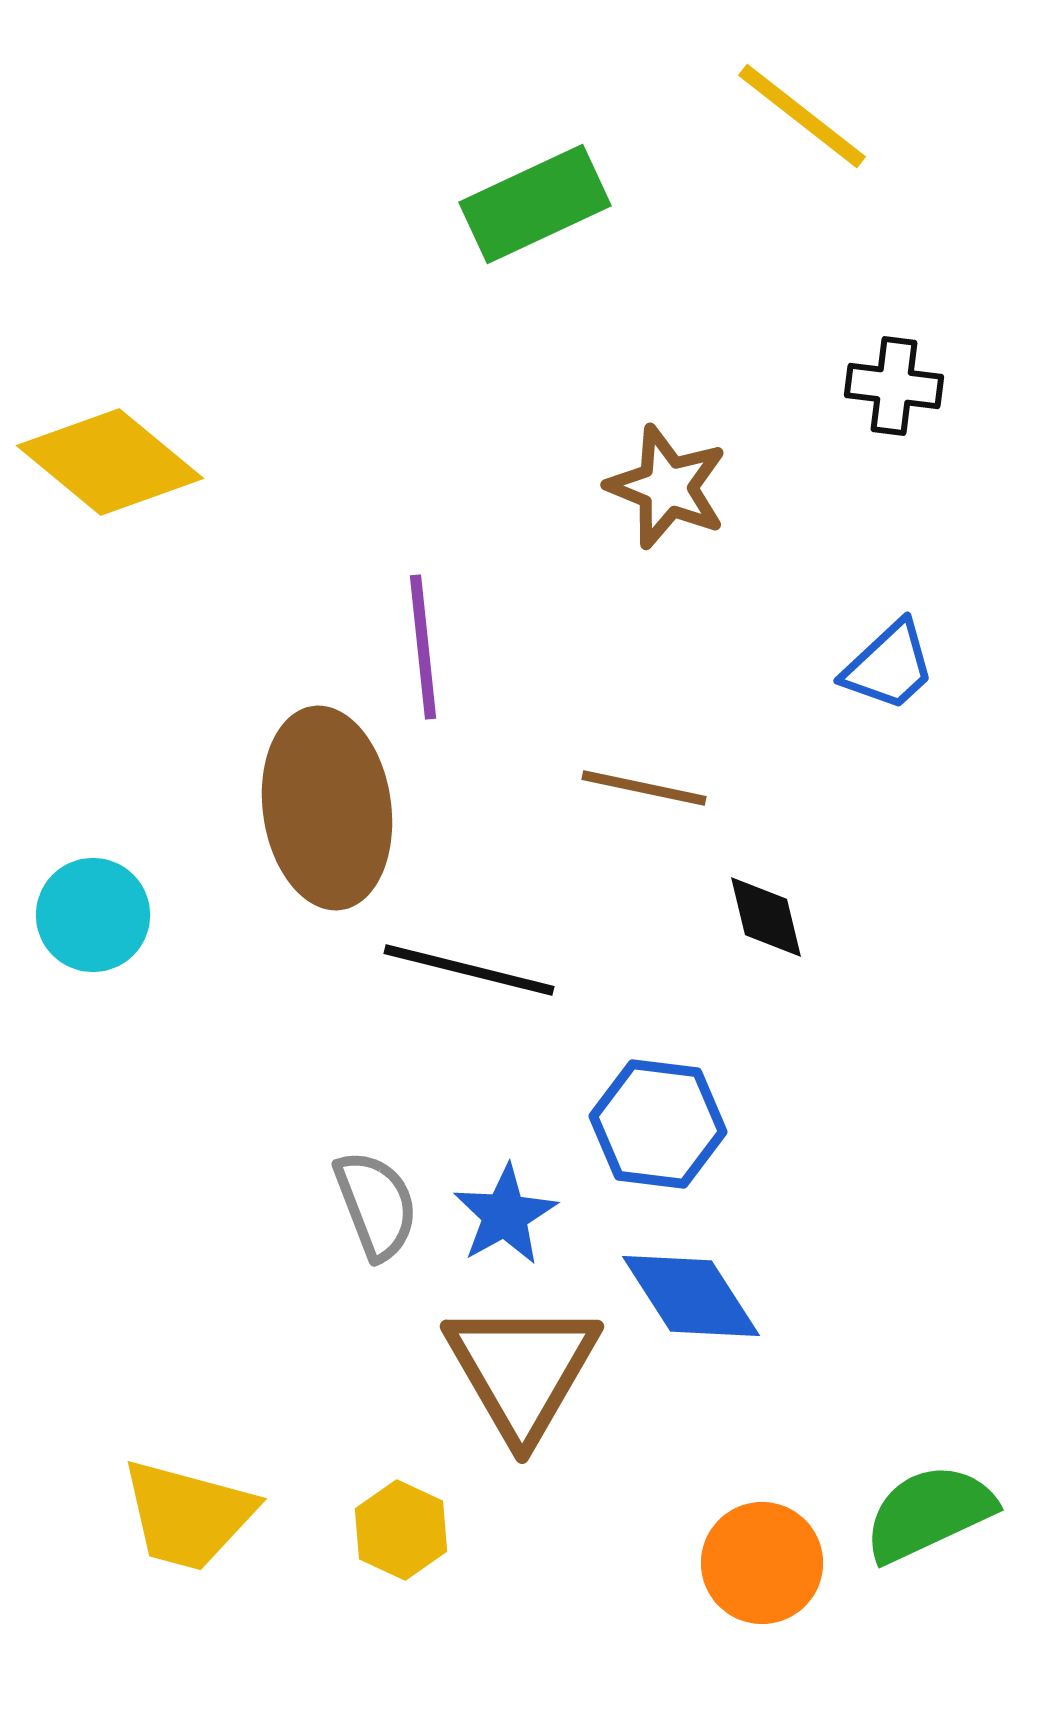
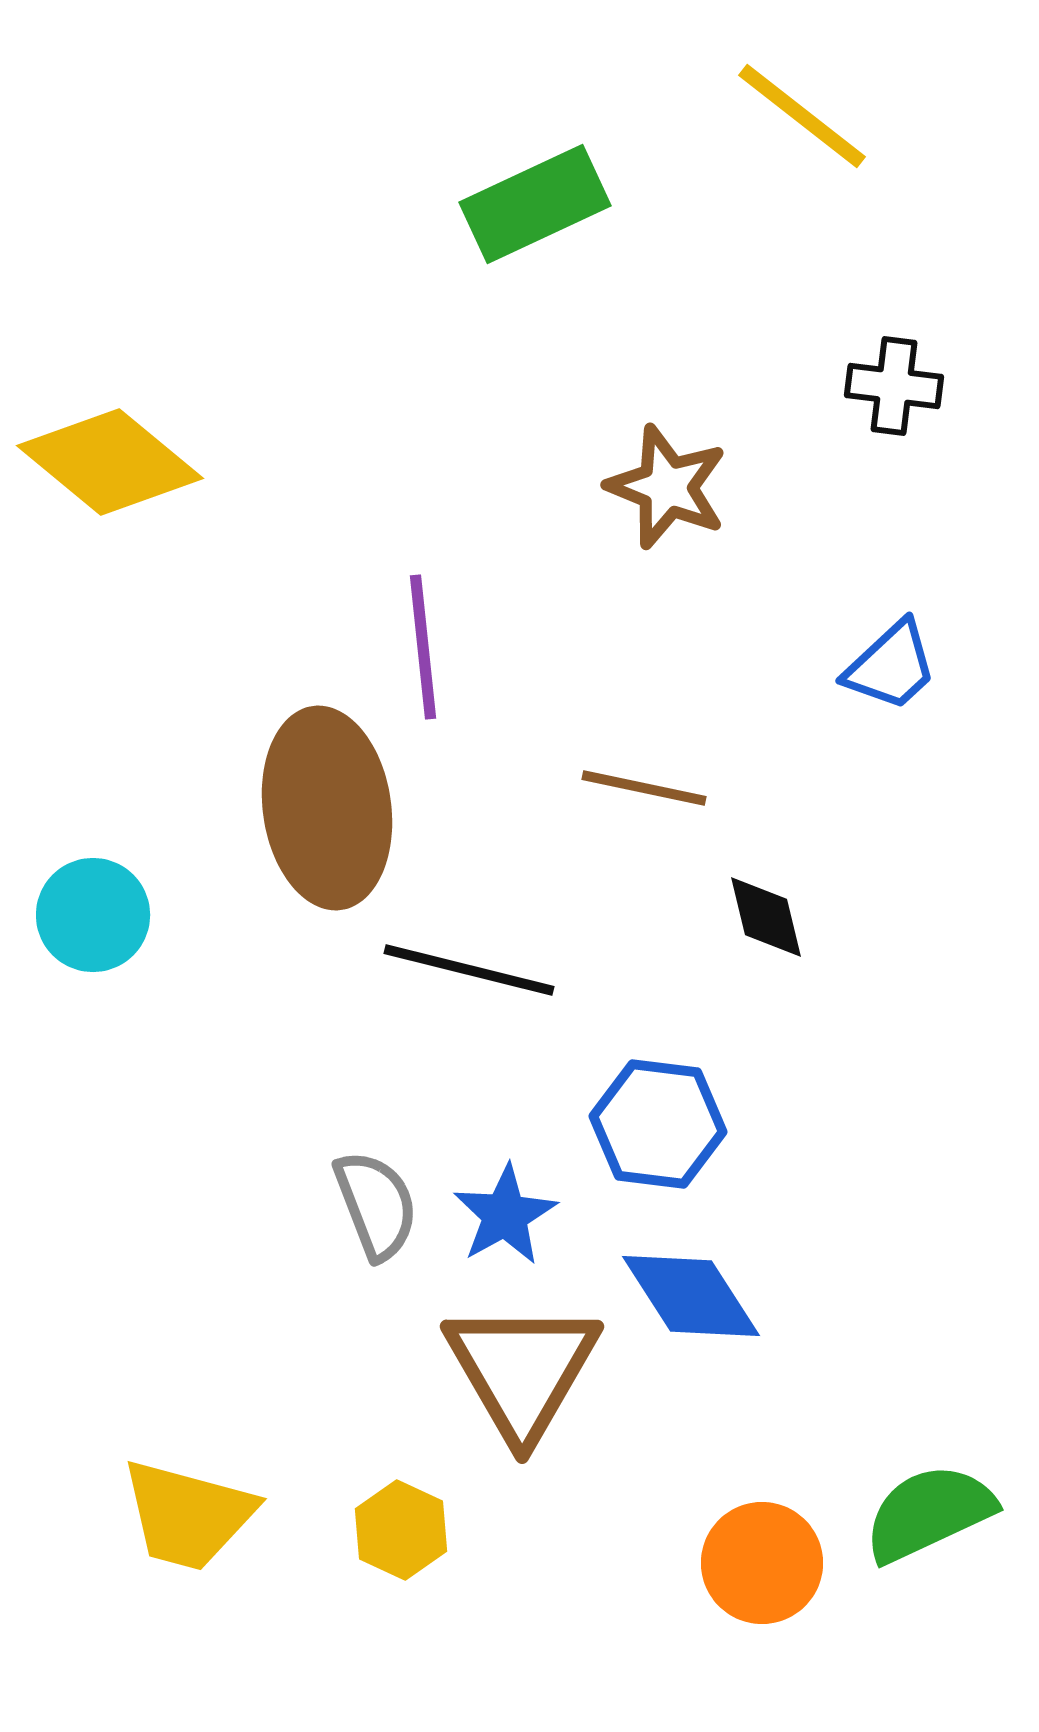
blue trapezoid: moved 2 px right
